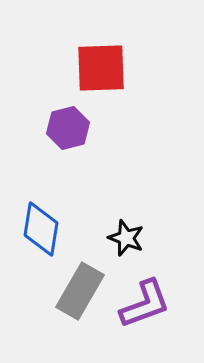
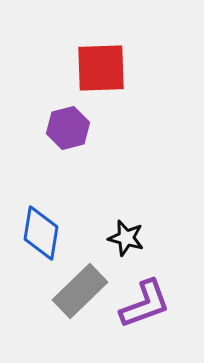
blue diamond: moved 4 px down
black star: rotated 6 degrees counterclockwise
gray rectangle: rotated 16 degrees clockwise
